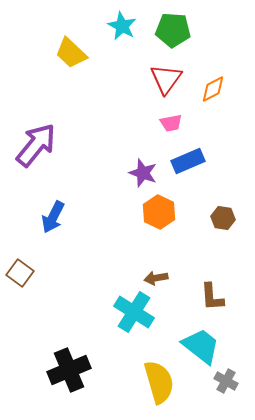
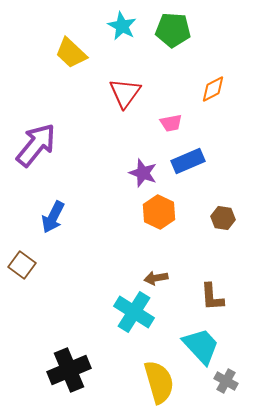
red triangle: moved 41 px left, 14 px down
brown square: moved 2 px right, 8 px up
cyan trapezoid: rotated 9 degrees clockwise
